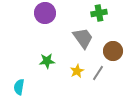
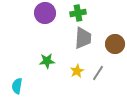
green cross: moved 21 px left
gray trapezoid: rotated 40 degrees clockwise
brown circle: moved 2 px right, 7 px up
cyan semicircle: moved 2 px left, 1 px up
